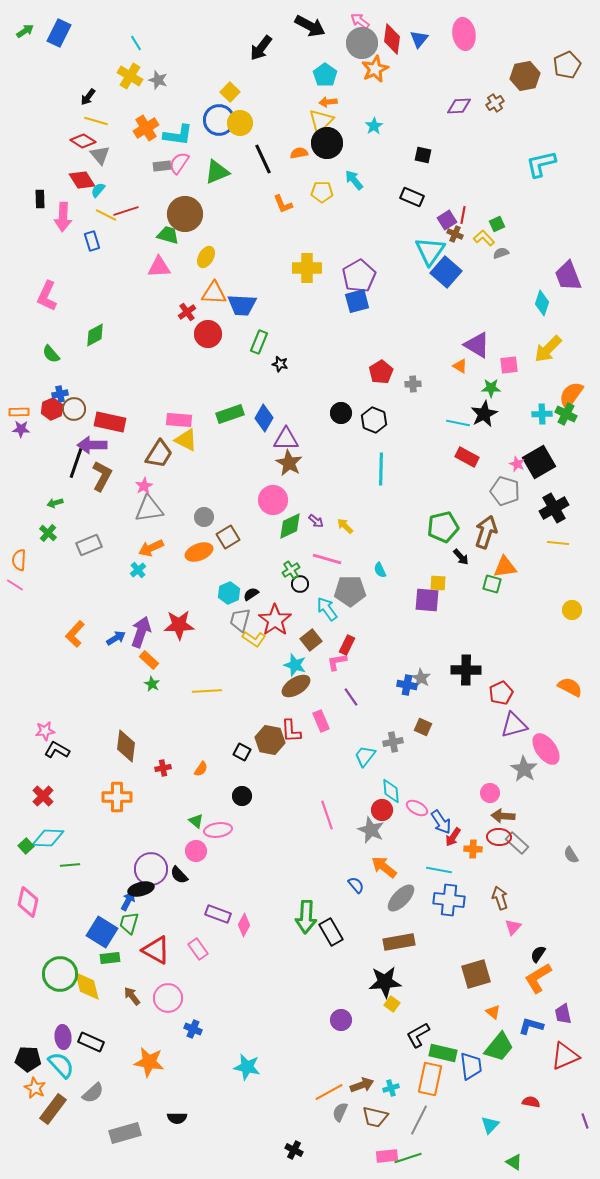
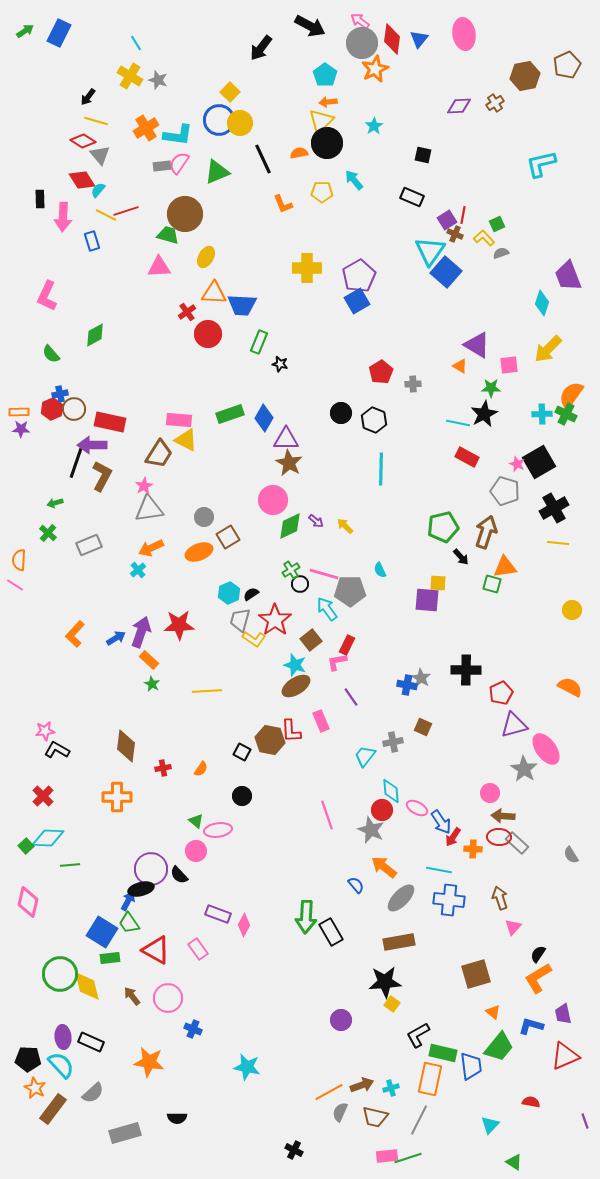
blue square at (357, 301): rotated 15 degrees counterclockwise
pink line at (327, 559): moved 3 px left, 15 px down
green trapezoid at (129, 923): rotated 50 degrees counterclockwise
